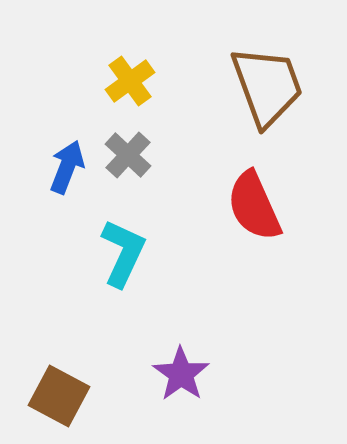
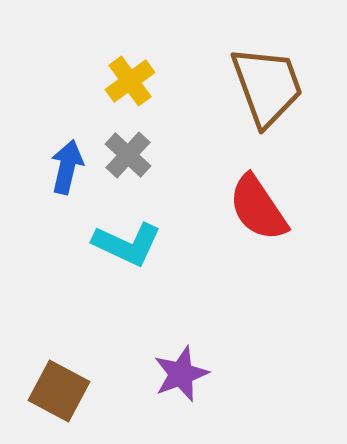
blue arrow: rotated 8 degrees counterclockwise
red semicircle: moved 4 px right, 2 px down; rotated 10 degrees counterclockwise
cyan L-shape: moved 4 px right, 9 px up; rotated 90 degrees clockwise
purple star: rotated 16 degrees clockwise
brown square: moved 5 px up
